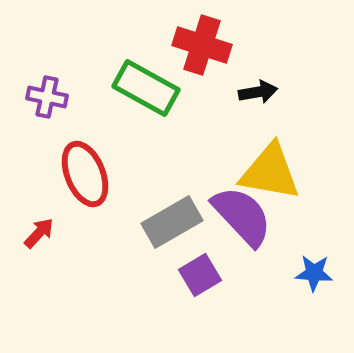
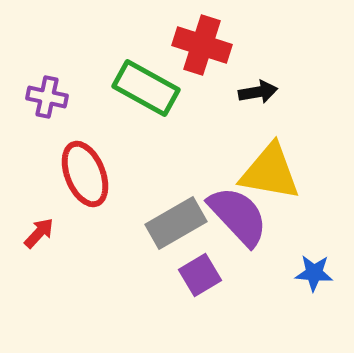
purple semicircle: moved 4 px left
gray rectangle: moved 4 px right, 1 px down
